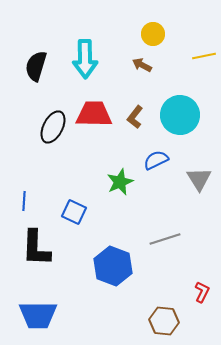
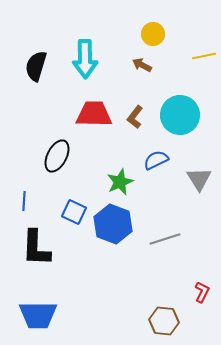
black ellipse: moved 4 px right, 29 px down
blue hexagon: moved 42 px up
